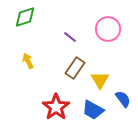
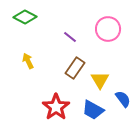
green diamond: rotated 45 degrees clockwise
